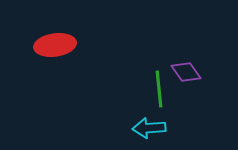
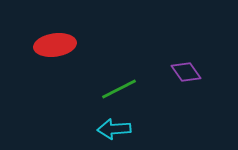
green line: moved 40 px left; rotated 69 degrees clockwise
cyan arrow: moved 35 px left, 1 px down
